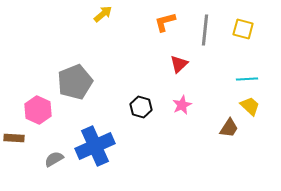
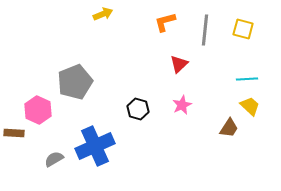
yellow arrow: rotated 18 degrees clockwise
black hexagon: moved 3 px left, 2 px down
brown rectangle: moved 5 px up
